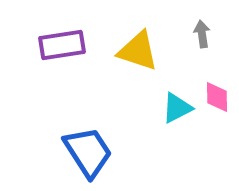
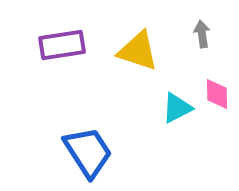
pink diamond: moved 3 px up
